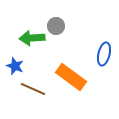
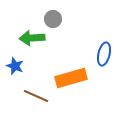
gray circle: moved 3 px left, 7 px up
orange rectangle: moved 1 px down; rotated 52 degrees counterclockwise
brown line: moved 3 px right, 7 px down
